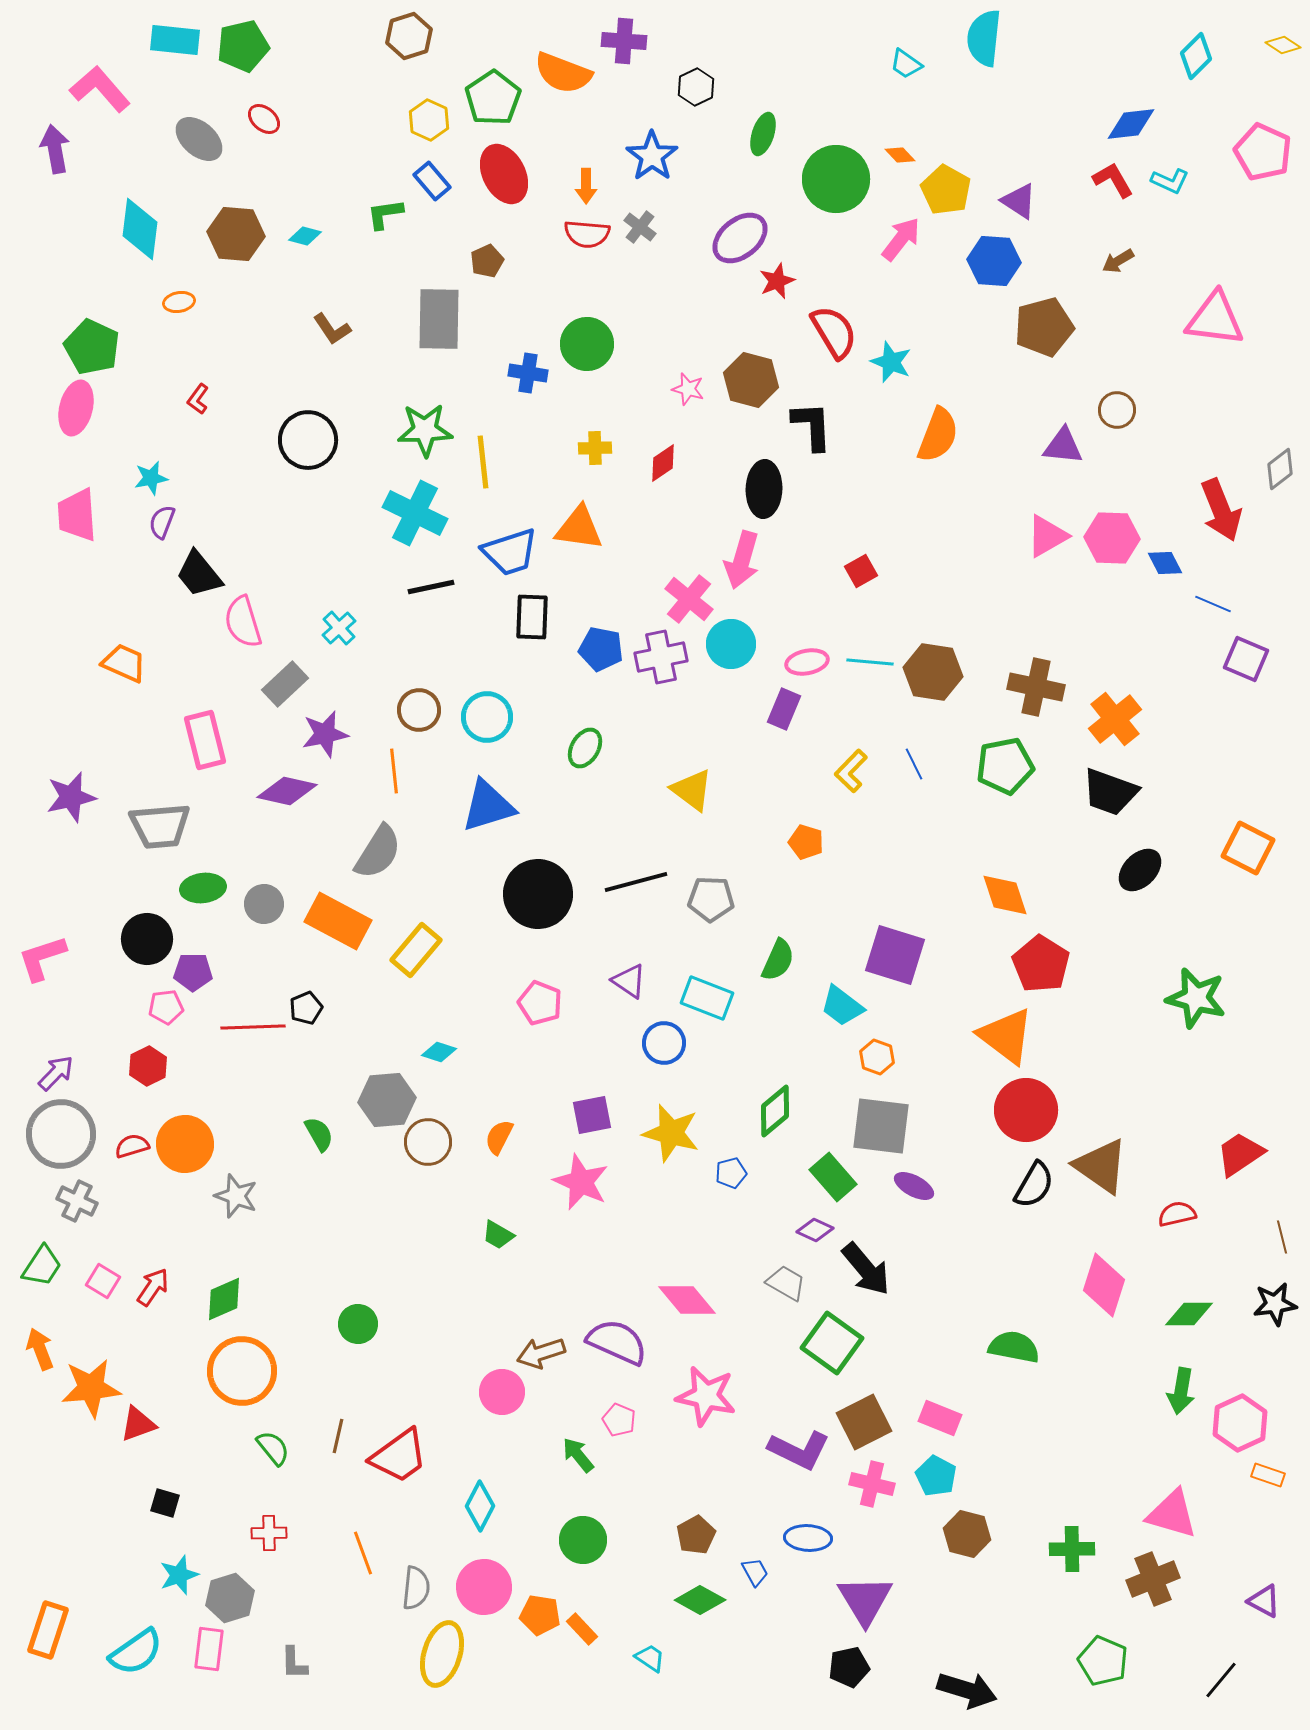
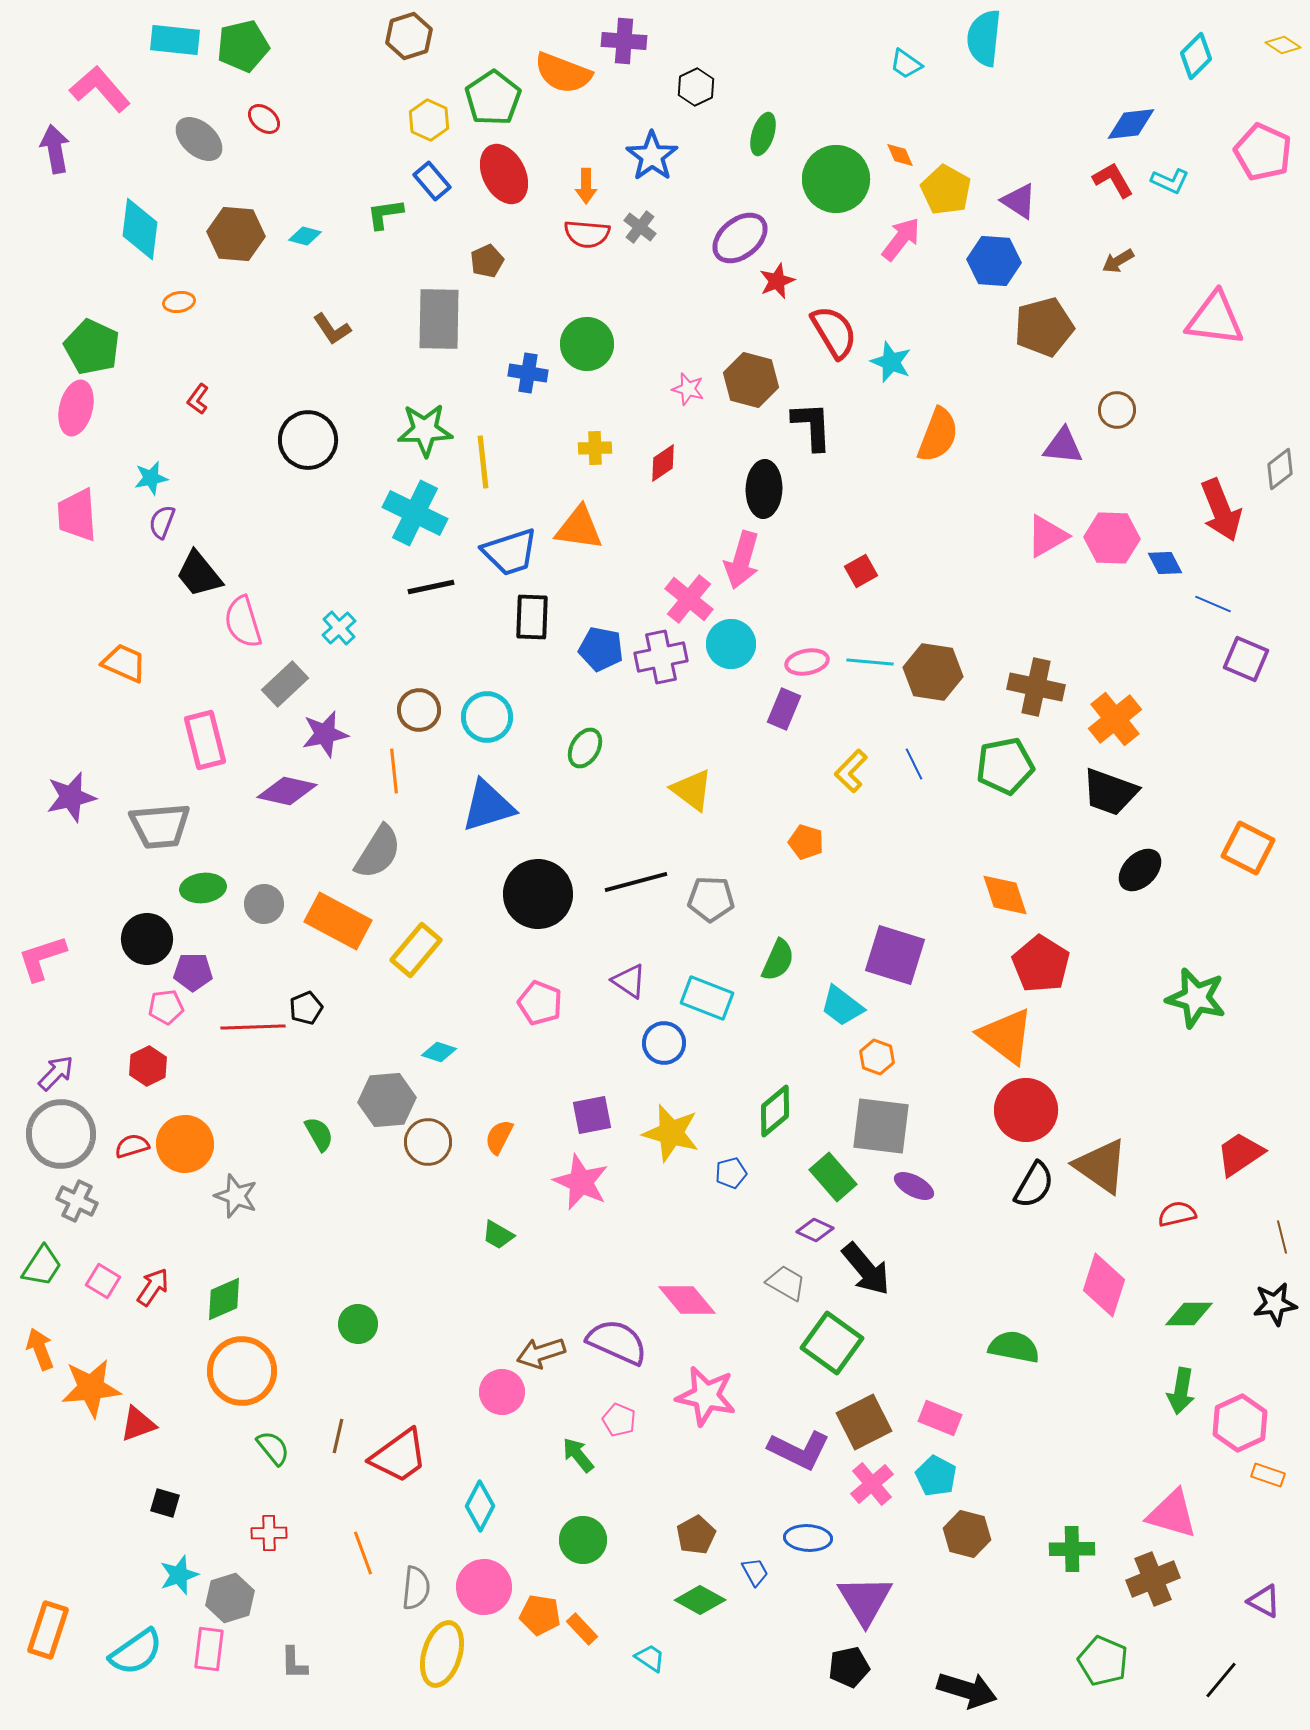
orange diamond at (900, 155): rotated 20 degrees clockwise
pink cross at (872, 1484): rotated 36 degrees clockwise
